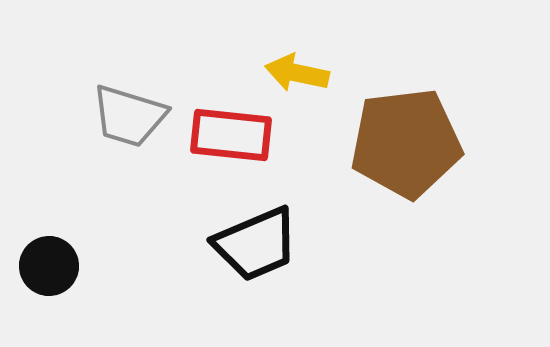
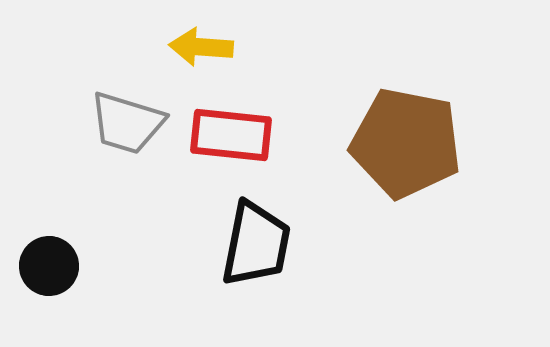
yellow arrow: moved 96 px left, 26 px up; rotated 8 degrees counterclockwise
gray trapezoid: moved 2 px left, 7 px down
brown pentagon: rotated 18 degrees clockwise
black trapezoid: rotated 56 degrees counterclockwise
